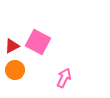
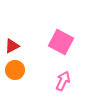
pink square: moved 23 px right
pink arrow: moved 1 px left, 3 px down
